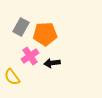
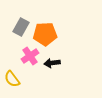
yellow semicircle: moved 2 px down
